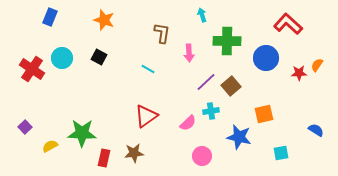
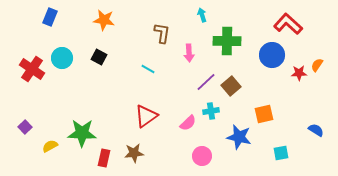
orange star: rotated 10 degrees counterclockwise
blue circle: moved 6 px right, 3 px up
